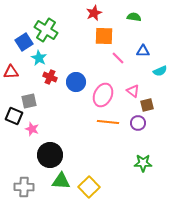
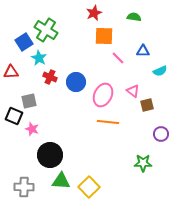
purple circle: moved 23 px right, 11 px down
